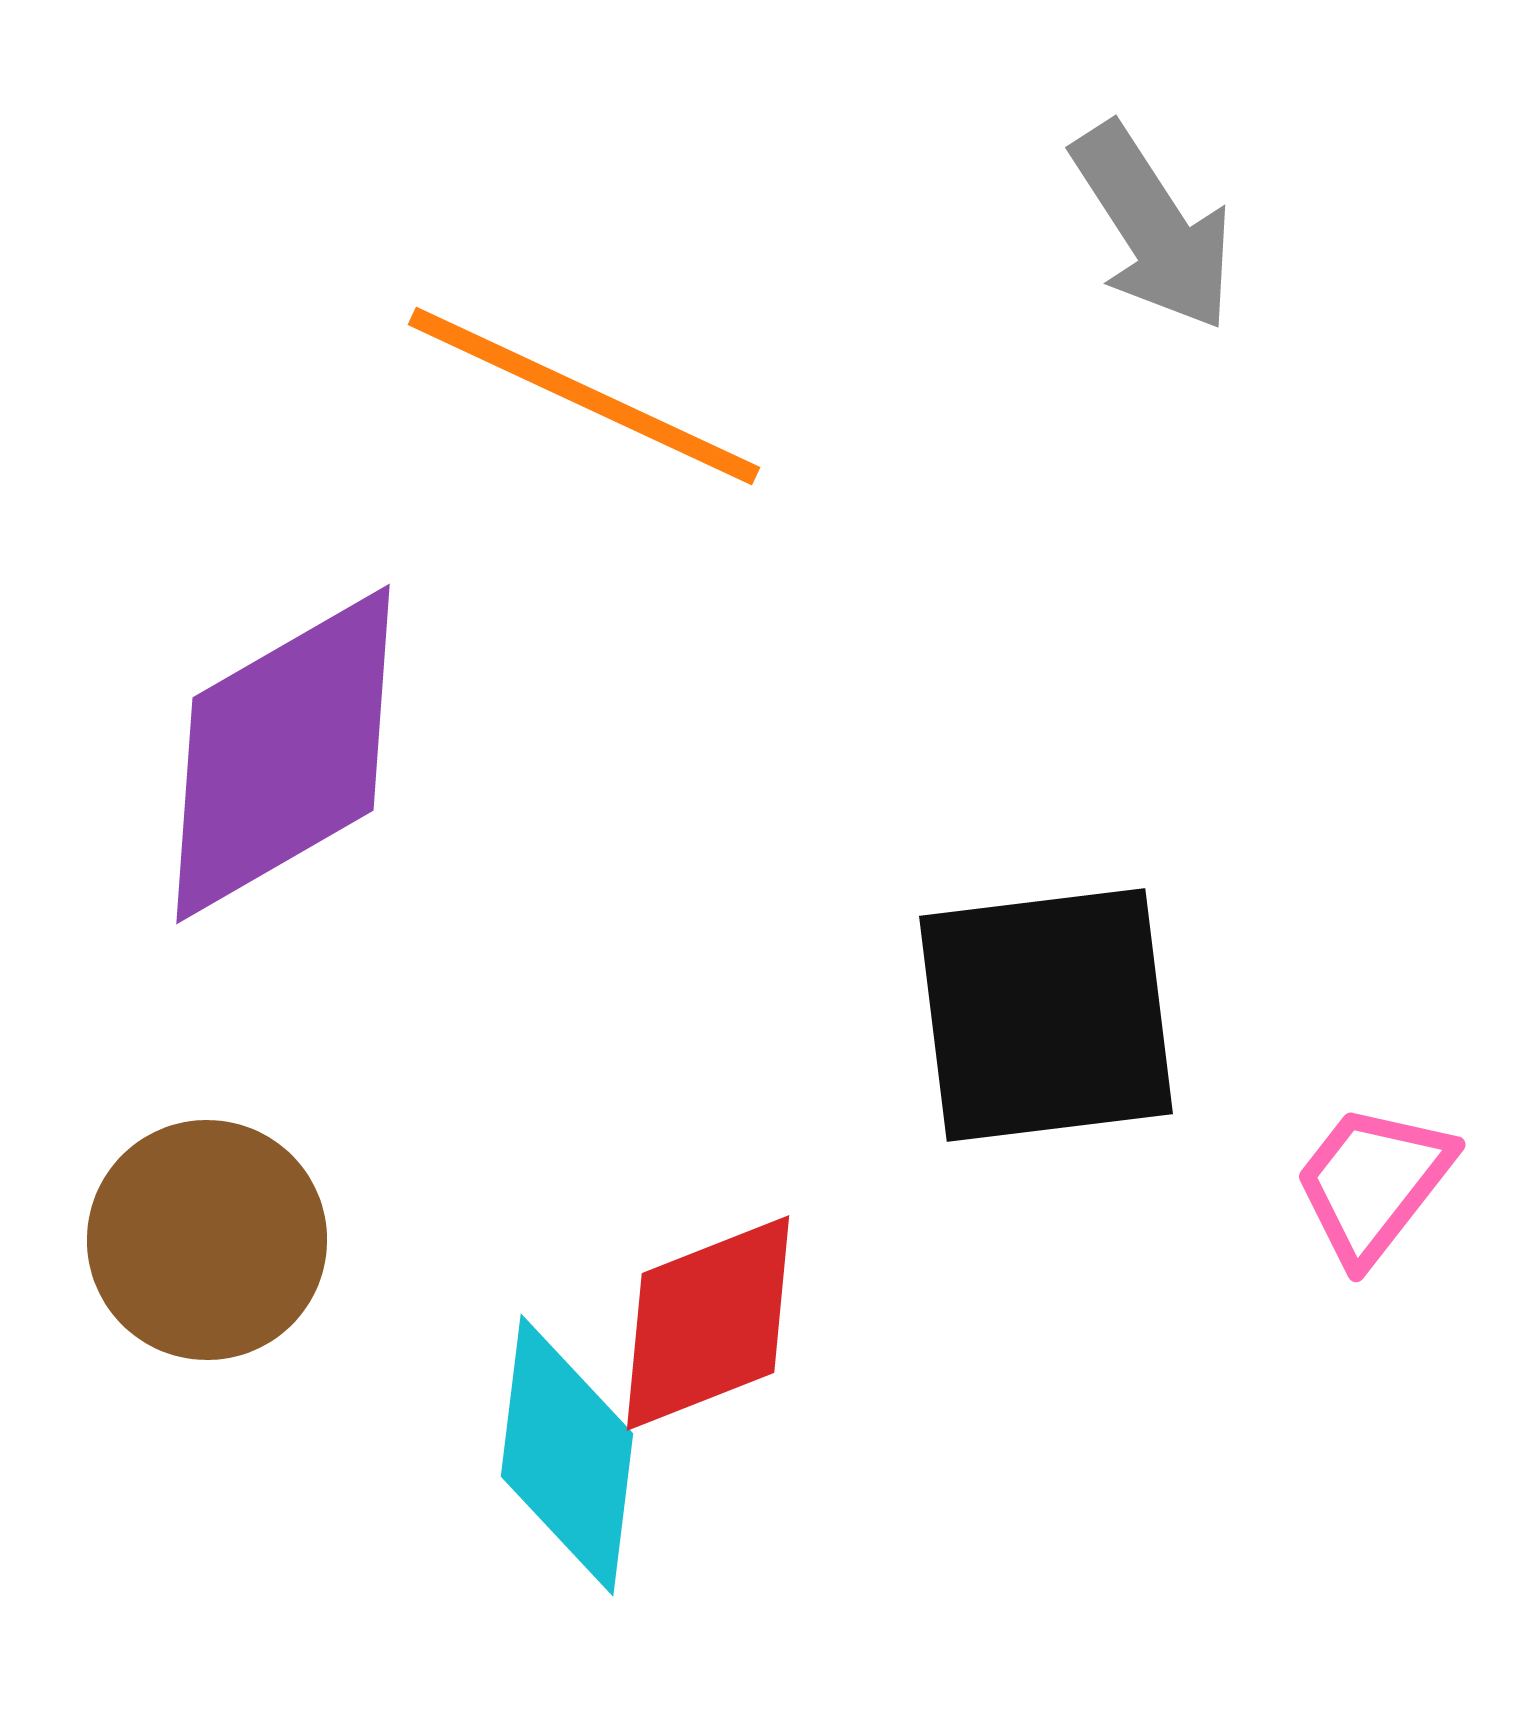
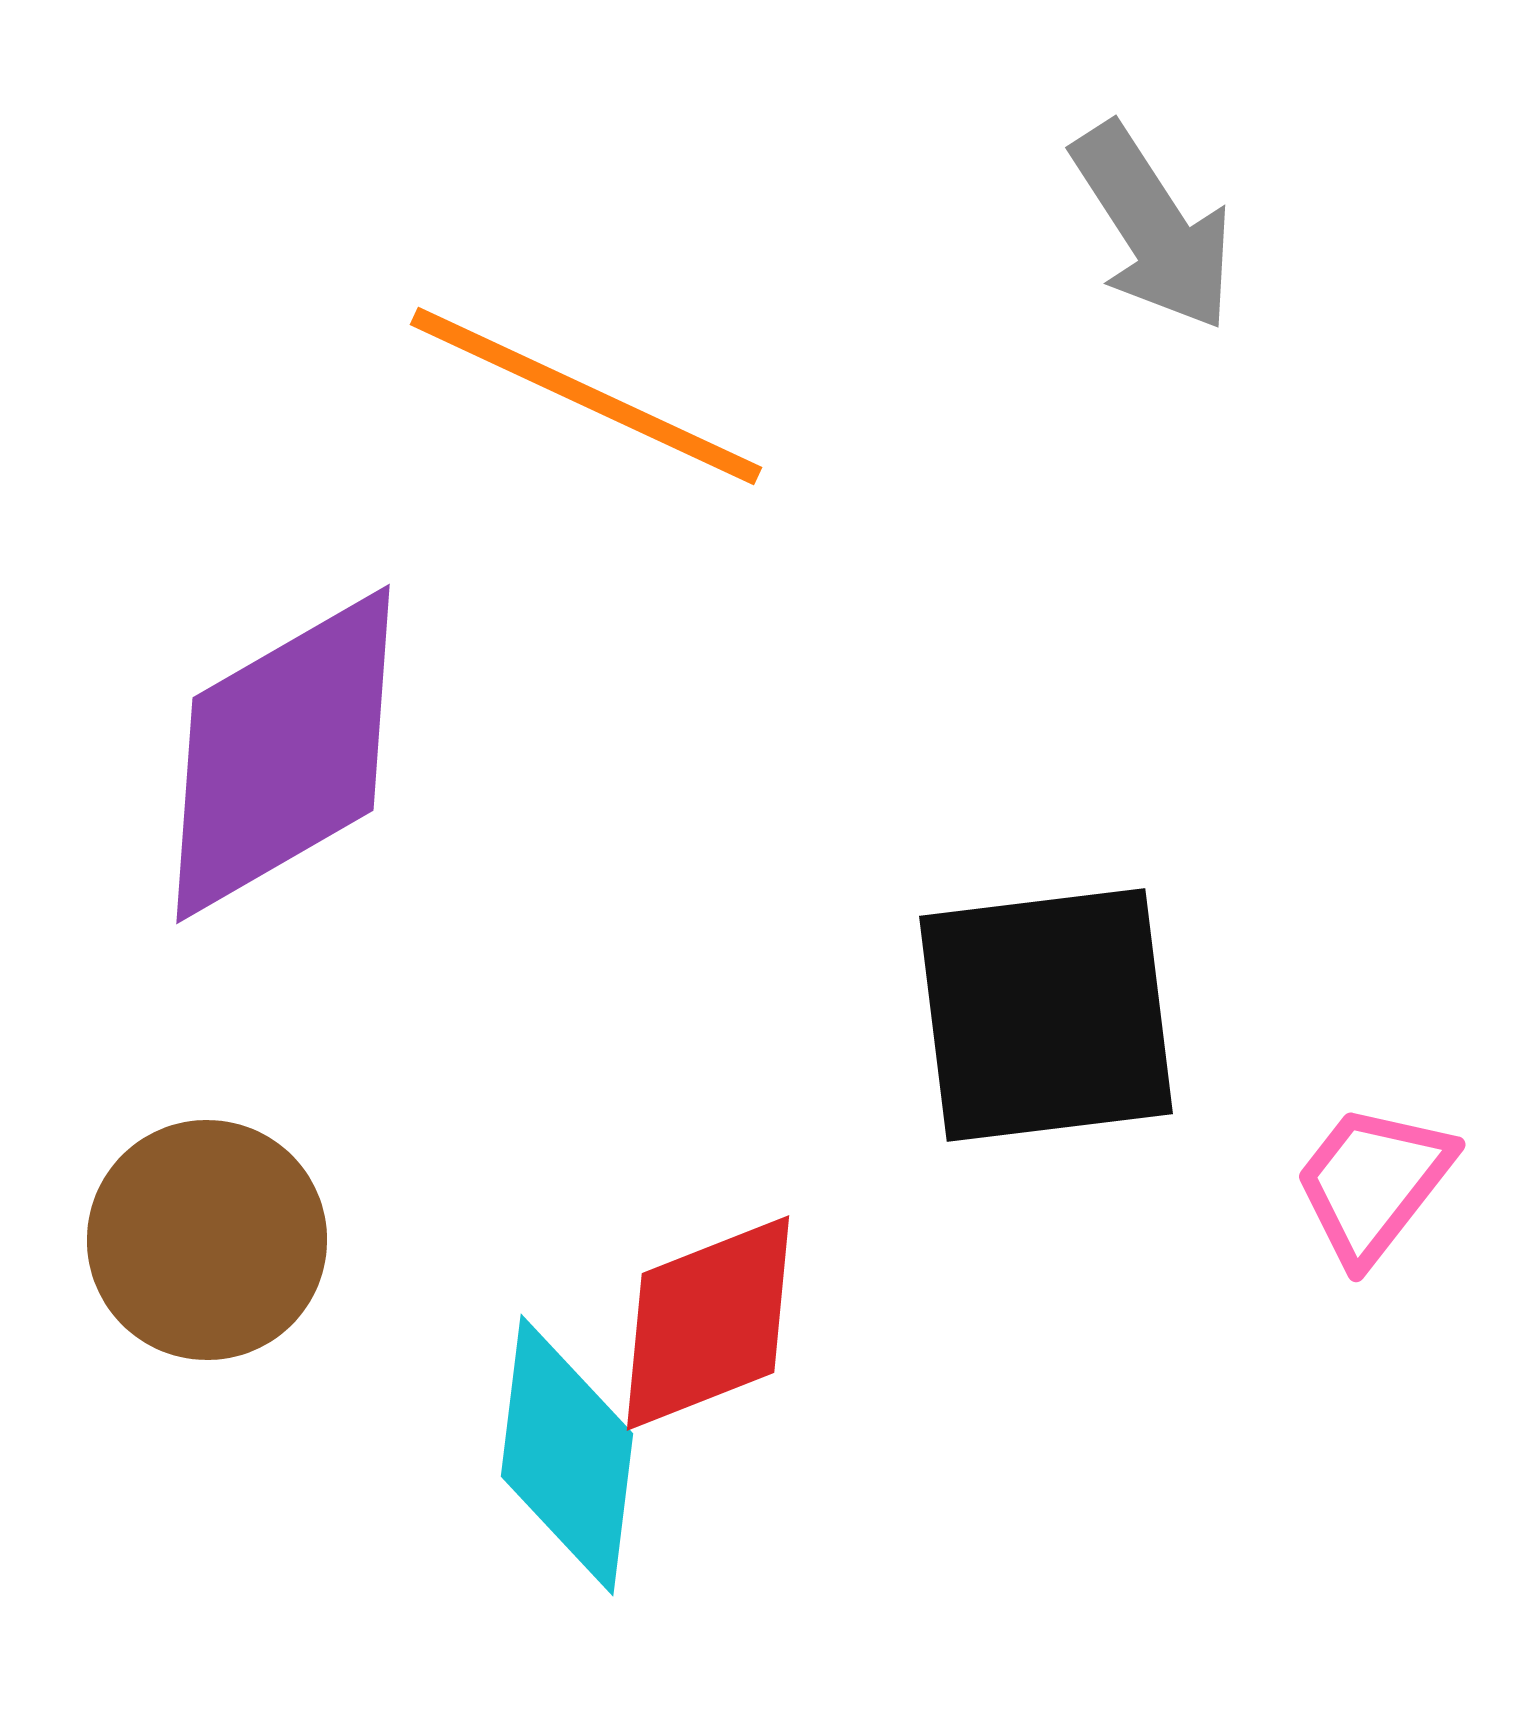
orange line: moved 2 px right
